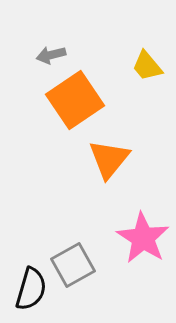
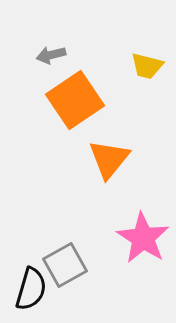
yellow trapezoid: rotated 36 degrees counterclockwise
gray square: moved 8 px left
